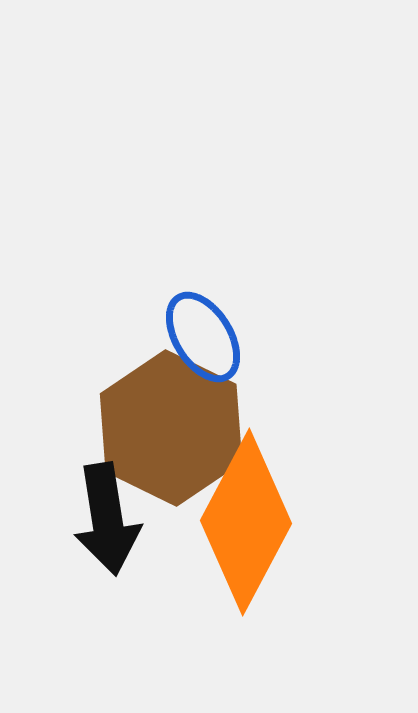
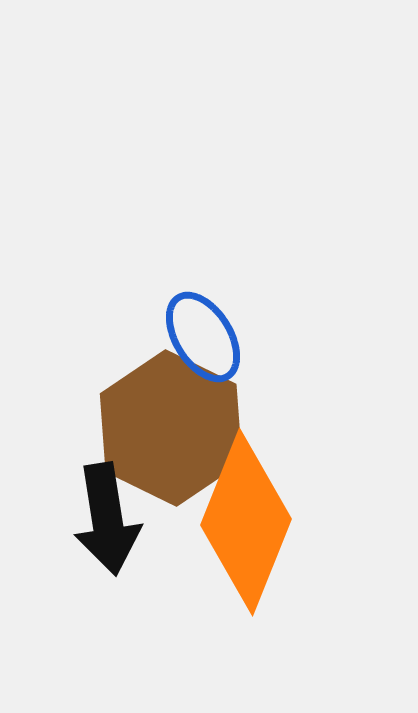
orange diamond: rotated 6 degrees counterclockwise
